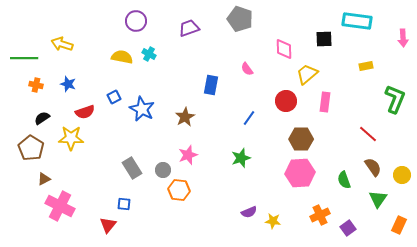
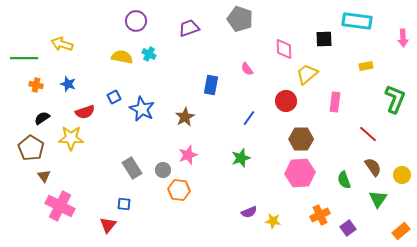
pink rectangle at (325, 102): moved 10 px right
brown triangle at (44, 179): moved 3 px up; rotated 40 degrees counterclockwise
orange rectangle at (399, 225): moved 2 px right, 6 px down; rotated 24 degrees clockwise
